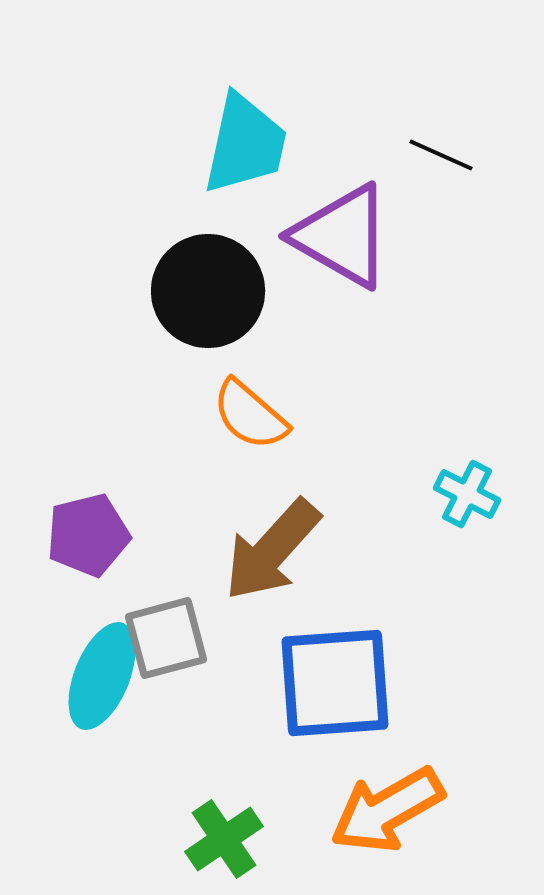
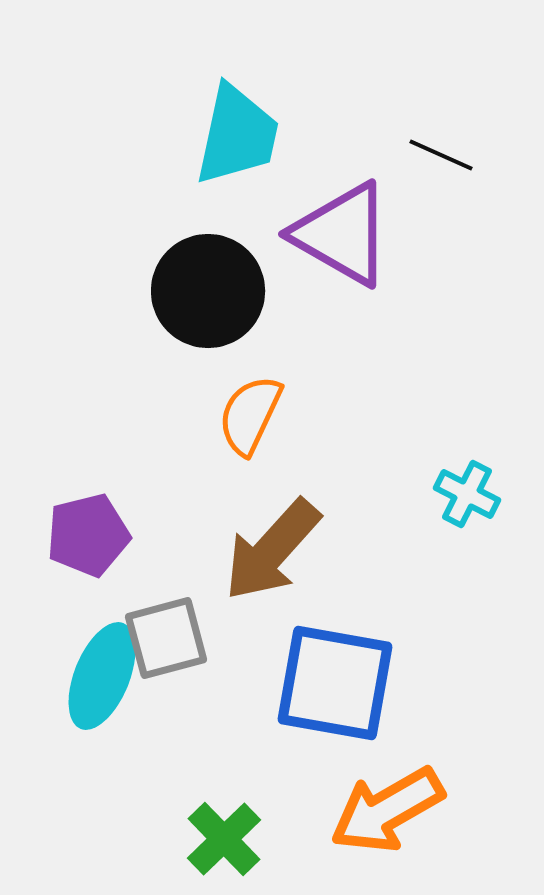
cyan trapezoid: moved 8 px left, 9 px up
purple triangle: moved 2 px up
orange semicircle: rotated 74 degrees clockwise
blue square: rotated 14 degrees clockwise
green cross: rotated 10 degrees counterclockwise
